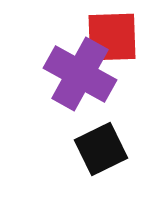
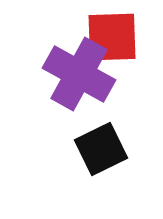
purple cross: moved 1 px left
